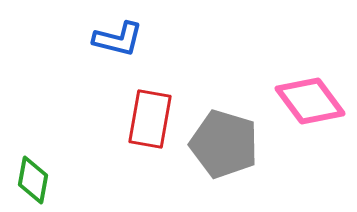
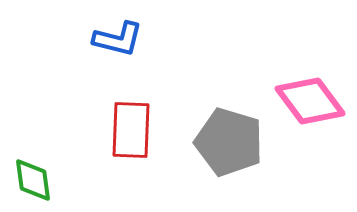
red rectangle: moved 19 px left, 11 px down; rotated 8 degrees counterclockwise
gray pentagon: moved 5 px right, 2 px up
green diamond: rotated 18 degrees counterclockwise
